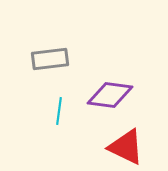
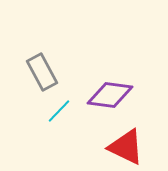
gray rectangle: moved 8 px left, 13 px down; rotated 69 degrees clockwise
cyan line: rotated 36 degrees clockwise
